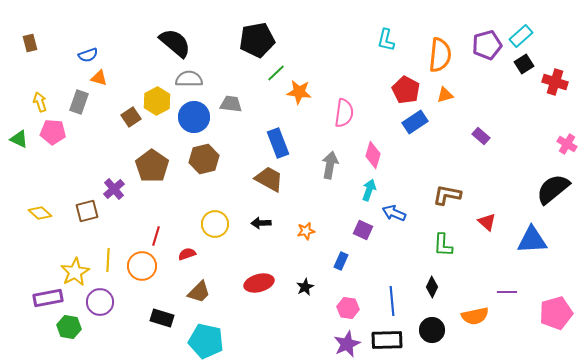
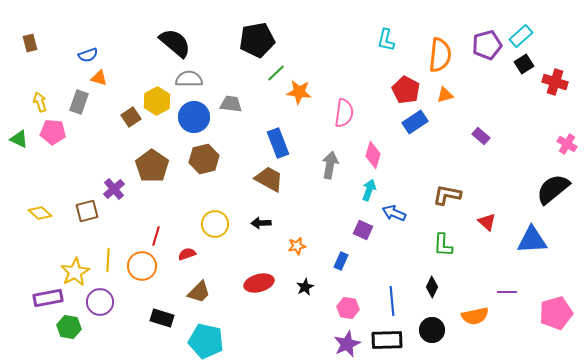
orange star at (306, 231): moved 9 px left, 15 px down
